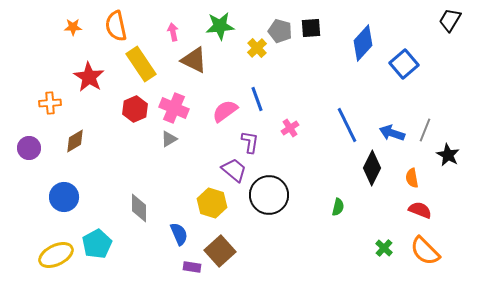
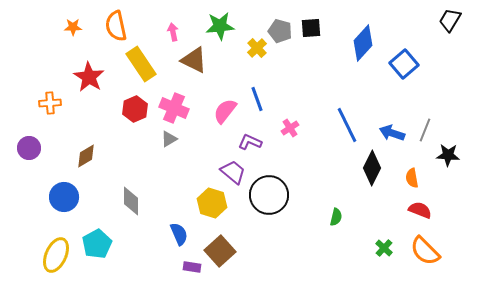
pink semicircle at (225, 111): rotated 16 degrees counterclockwise
brown diamond at (75, 141): moved 11 px right, 15 px down
purple L-shape at (250, 142): rotated 75 degrees counterclockwise
black star at (448, 155): rotated 25 degrees counterclockwise
purple trapezoid at (234, 170): moved 1 px left, 2 px down
green semicircle at (338, 207): moved 2 px left, 10 px down
gray diamond at (139, 208): moved 8 px left, 7 px up
yellow ellipse at (56, 255): rotated 40 degrees counterclockwise
